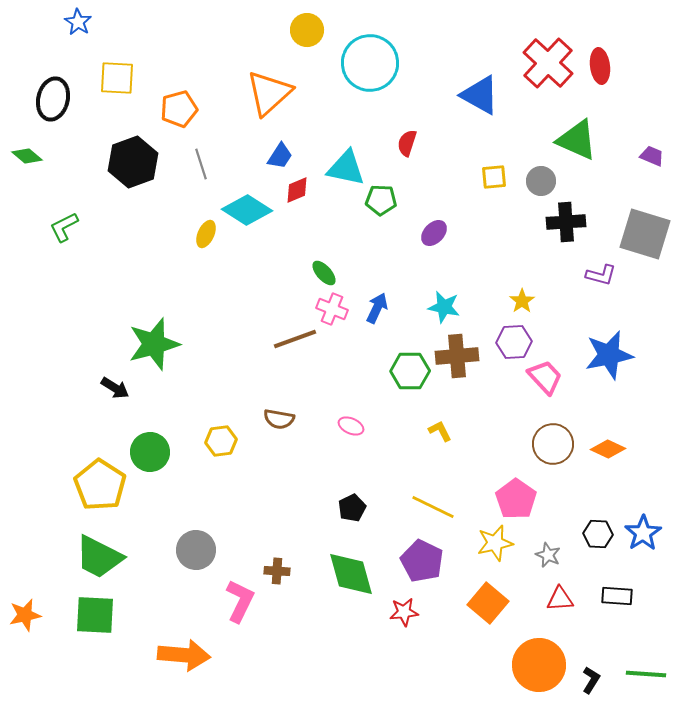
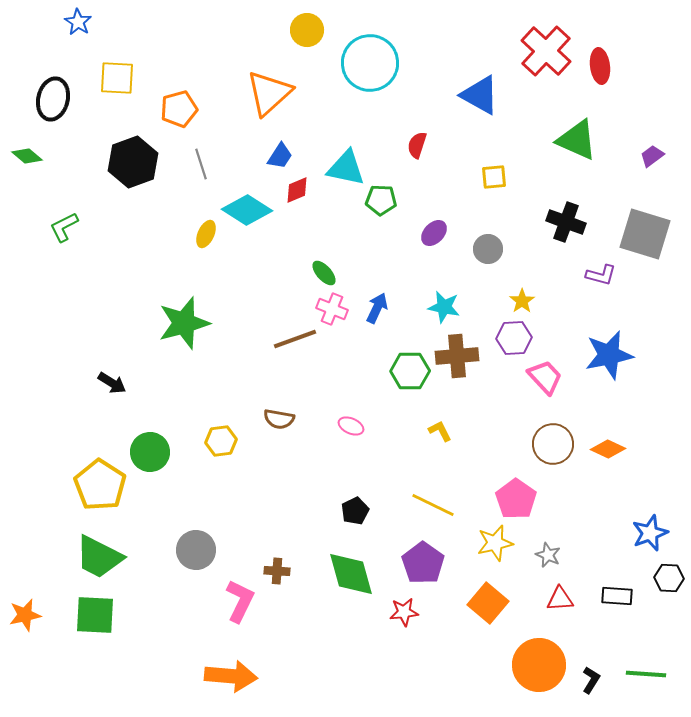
red cross at (548, 63): moved 2 px left, 12 px up
red semicircle at (407, 143): moved 10 px right, 2 px down
purple trapezoid at (652, 156): rotated 60 degrees counterclockwise
gray circle at (541, 181): moved 53 px left, 68 px down
black cross at (566, 222): rotated 24 degrees clockwise
purple hexagon at (514, 342): moved 4 px up
green star at (154, 344): moved 30 px right, 21 px up
black arrow at (115, 388): moved 3 px left, 5 px up
yellow line at (433, 507): moved 2 px up
black pentagon at (352, 508): moved 3 px right, 3 px down
blue star at (643, 533): moved 7 px right; rotated 12 degrees clockwise
black hexagon at (598, 534): moved 71 px right, 44 px down
purple pentagon at (422, 561): moved 1 px right, 2 px down; rotated 9 degrees clockwise
orange arrow at (184, 655): moved 47 px right, 21 px down
